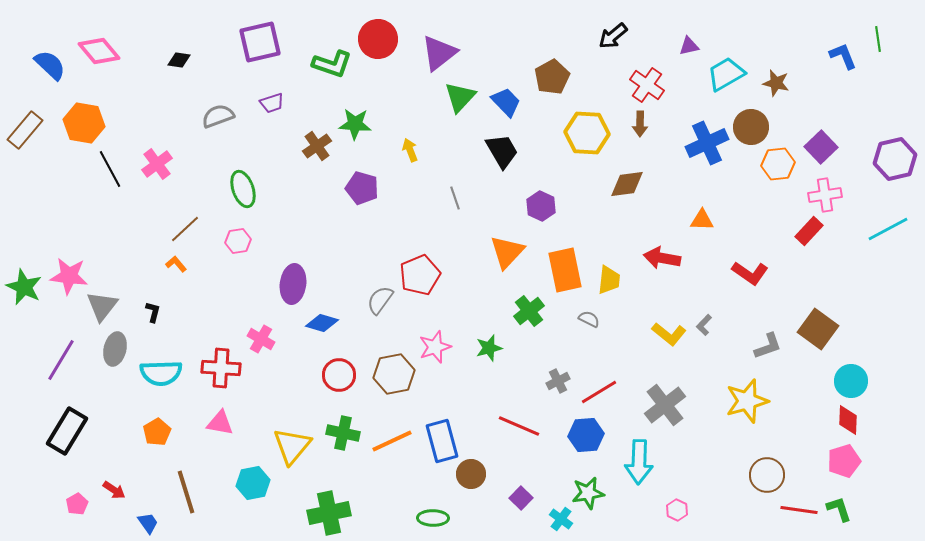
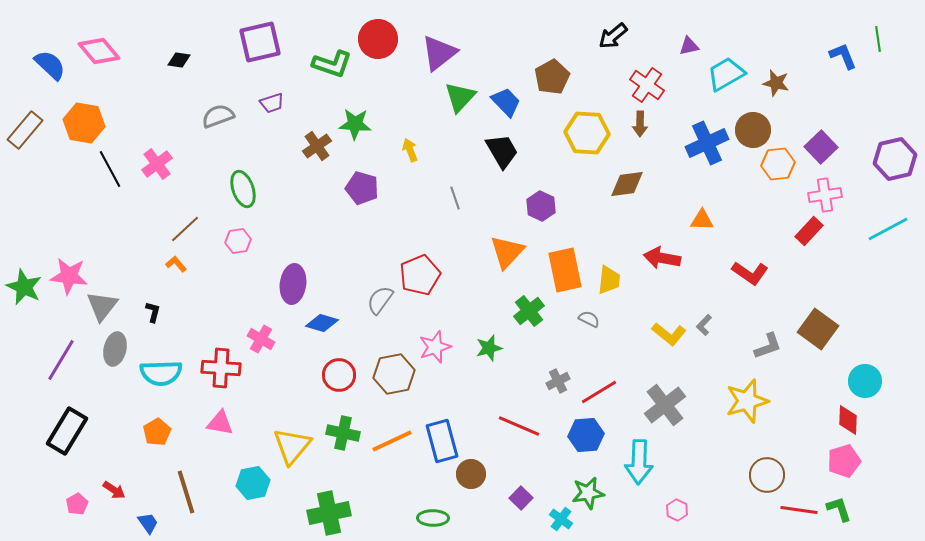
brown circle at (751, 127): moved 2 px right, 3 px down
cyan circle at (851, 381): moved 14 px right
